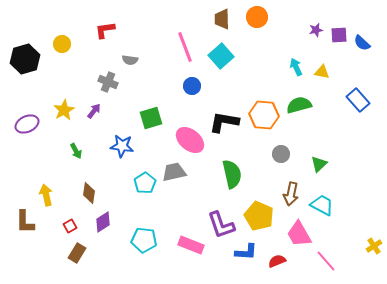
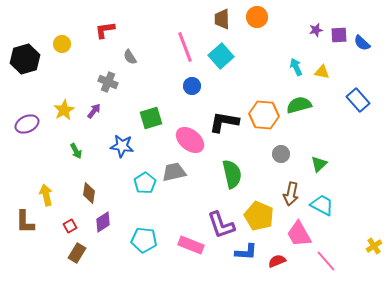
gray semicircle at (130, 60): moved 3 px up; rotated 49 degrees clockwise
